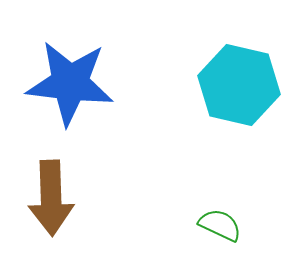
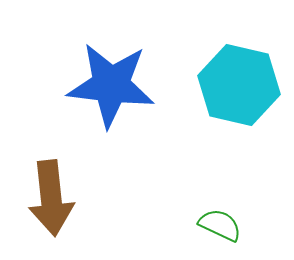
blue star: moved 41 px right, 2 px down
brown arrow: rotated 4 degrees counterclockwise
